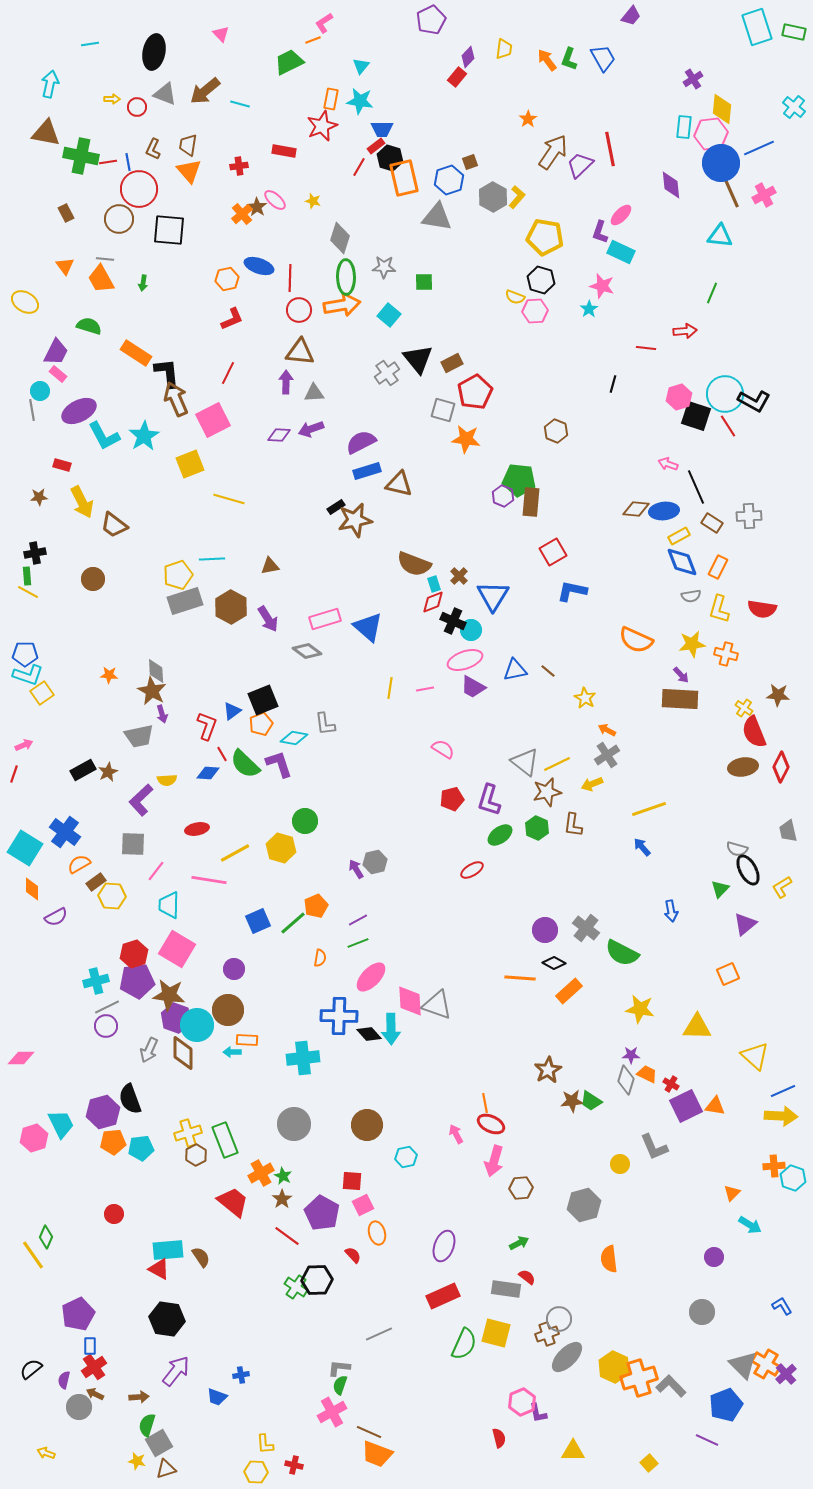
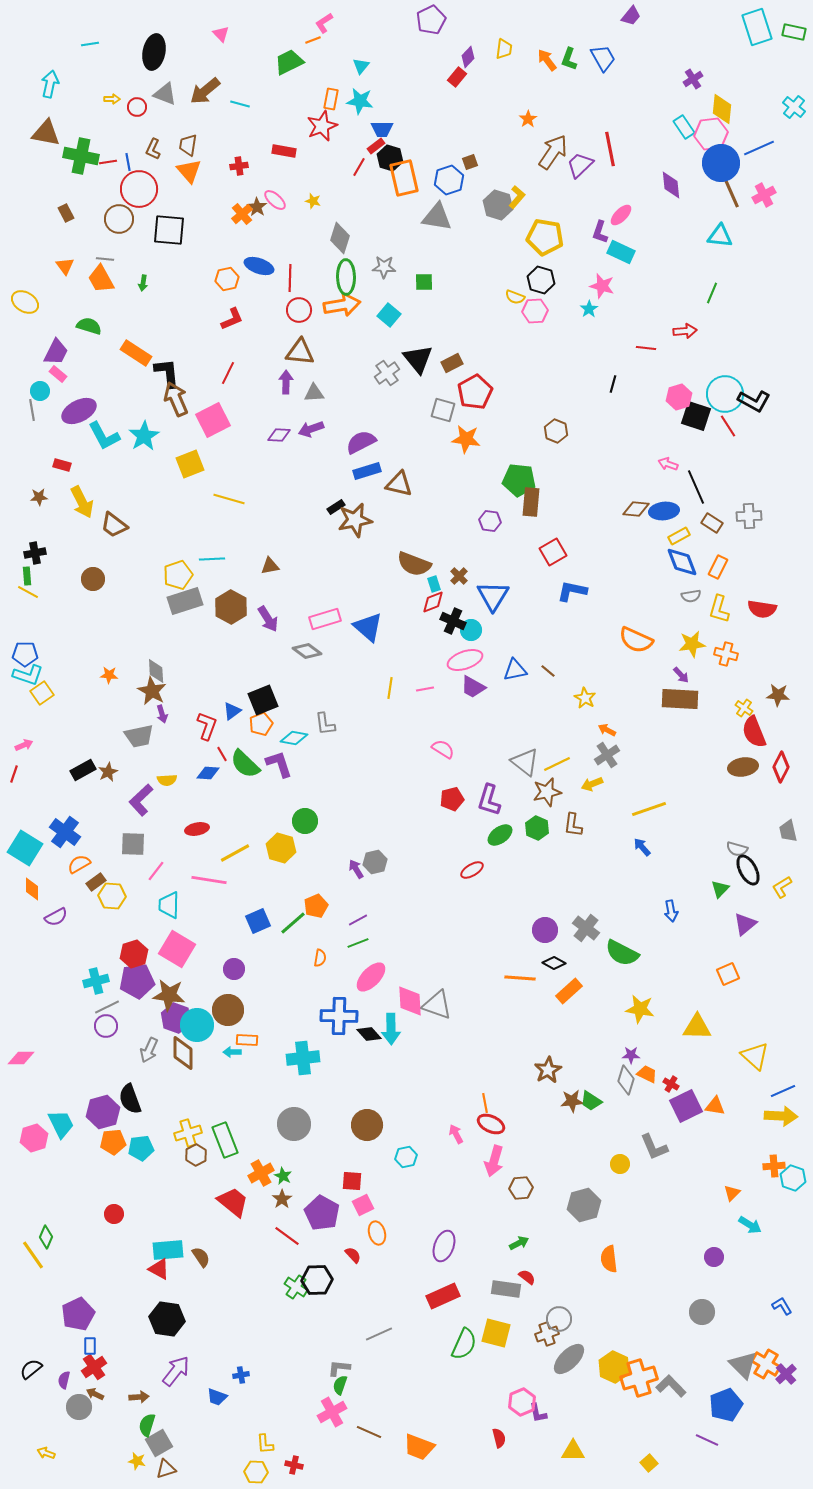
cyan rectangle at (684, 127): rotated 40 degrees counterclockwise
gray hexagon at (493, 197): moved 5 px right, 8 px down; rotated 12 degrees counterclockwise
purple hexagon at (503, 496): moved 13 px left, 25 px down; rotated 15 degrees counterclockwise
gray ellipse at (567, 1357): moved 2 px right, 2 px down
orange trapezoid at (377, 1454): moved 42 px right, 7 px up
